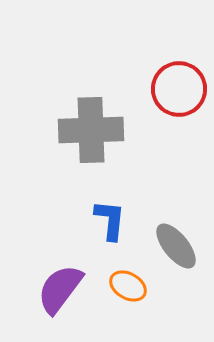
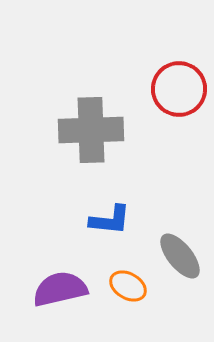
blue L-shape: rotated 90 degrees clockwise
gray ellipse: moved 4 px right, 10 px down
purple semicircle: rotated 40 degrees clockwise
